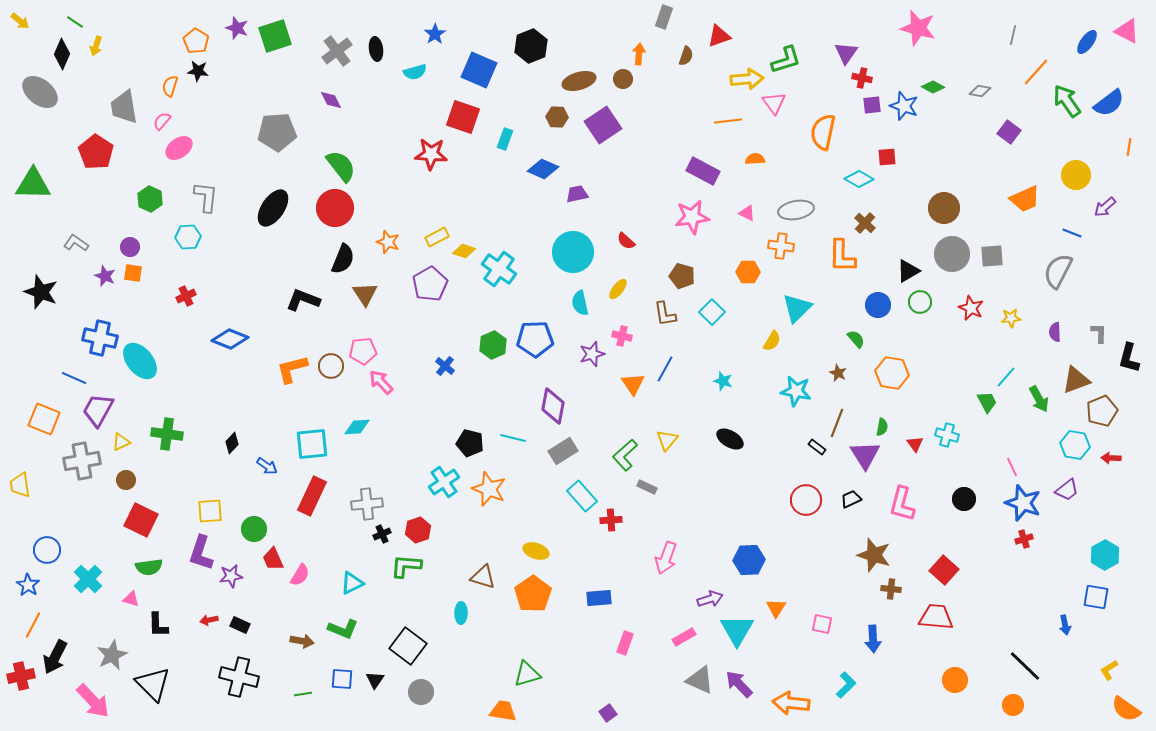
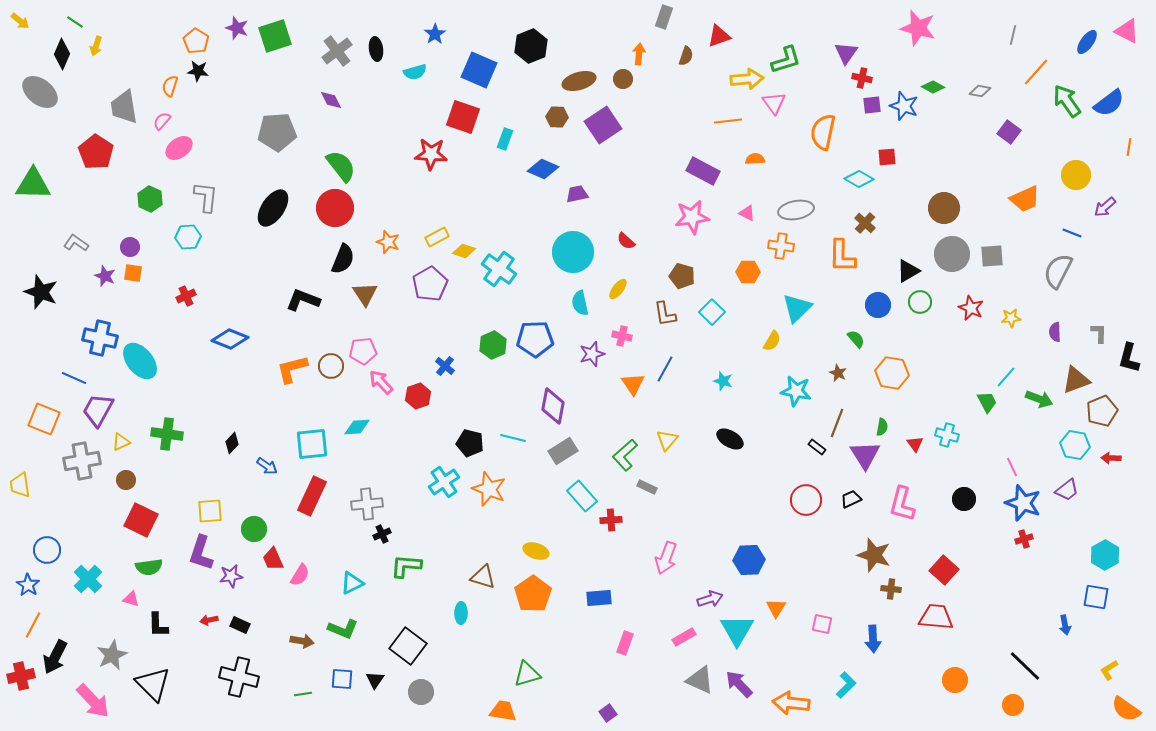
green arrow at (1039, 399): rotated 40 degrees counterclockwise
red hexagon at (418, 530): moved 134 px up
